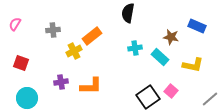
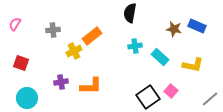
black semicircle: moved 2 px right
brown star: moved 3 px right, 8 px up
cyan cross: moved 2 px up
